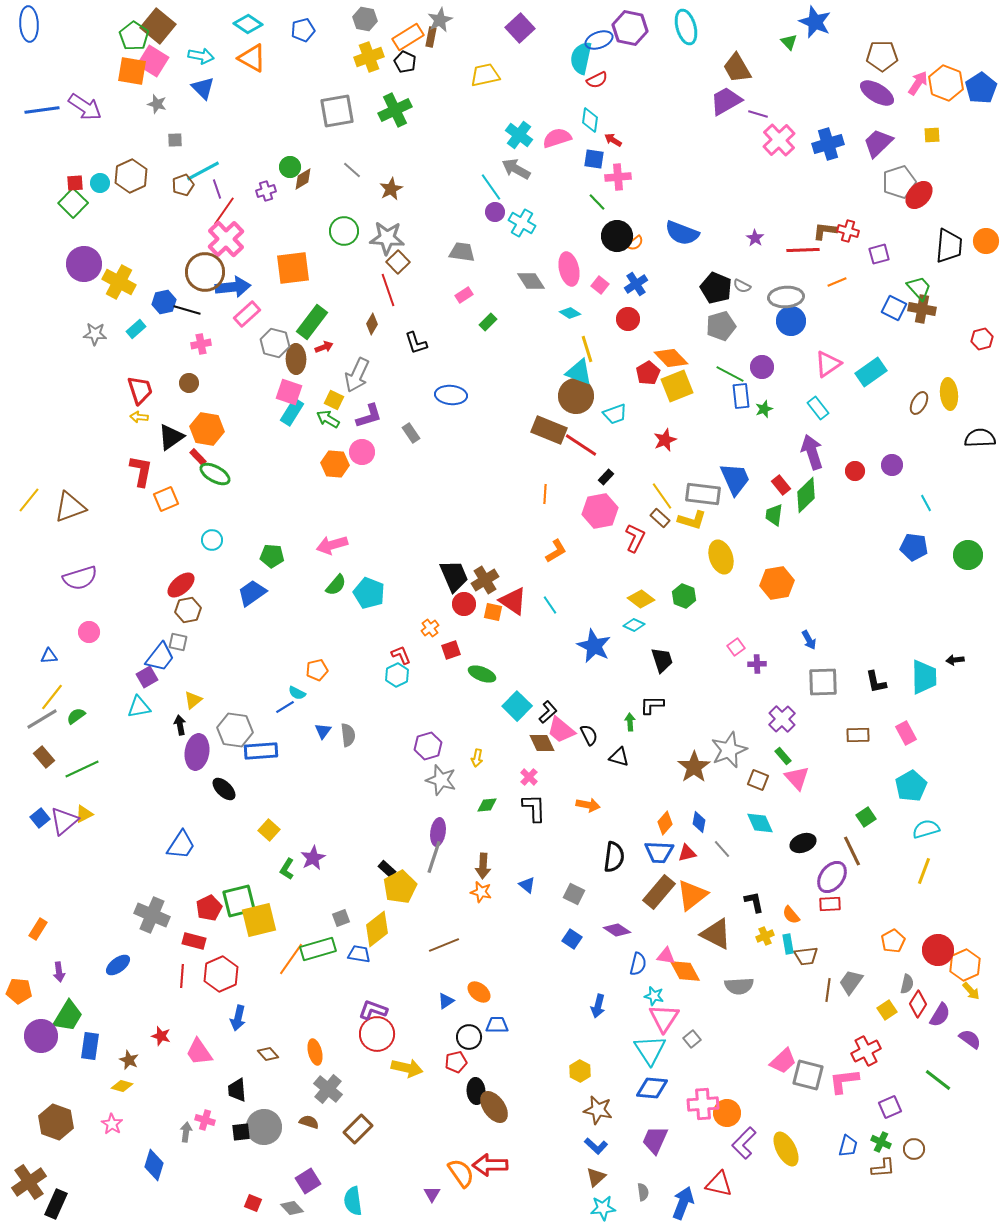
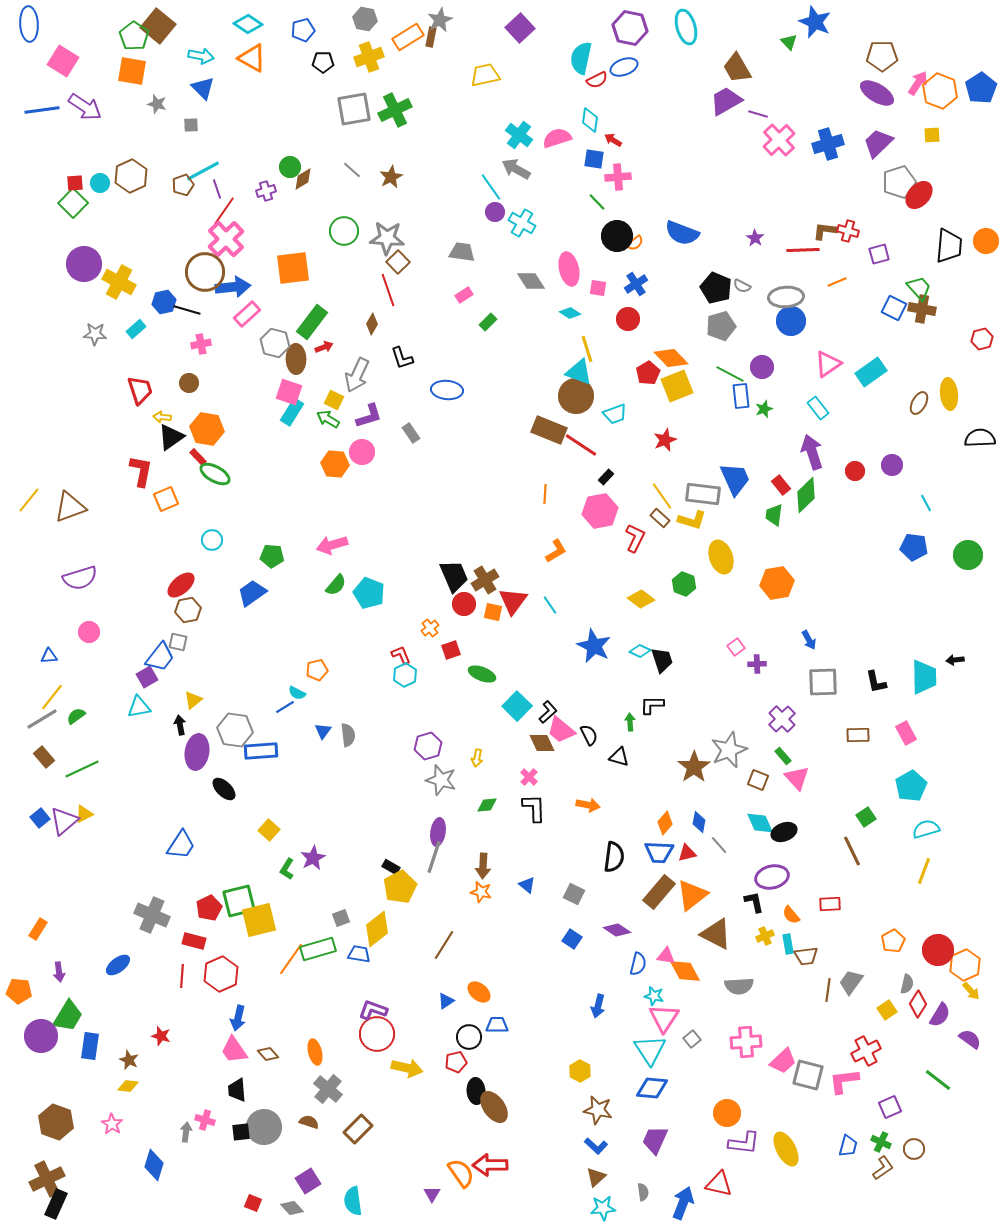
blue ellipse at (599, 40): moved 25 px right, 27 px down
pink square at (153, 61): moved 90 px left
black pentagon at (405, 62): moved 82 px left; rotated 25 degrees counterclockwise
orange hexagon at (946, 83): moved 6 px left, 8 px down
gray square at (337, 111): moved 17 px right, 2 px up
gray square at (175, 140): moved 16 px right, 15 px up
brown star at (391, 189): moved 12 px up
pink square at (600, 285): moved 2 px left, 3 px down; rotated 30 degrees counterclockwise
black L-shape at (416, 343): moved 14 px left, 15 px down
blue ellipse at (451, 395): moved 4 px left, 5 px up
yellow arrow at (139, 417): moved 23 px right
green hexagon at (684, 596): moved 12 px up
red triangle at (513, 601): rotated 32 degrees clockwise
cyan diamond at (634, 625): moved 6 px right, 26 px down
cyan hexagon at (397, 675): moved 8 px right
black ellipse at (803, 843): moved 19 px left, 11 px up
gray line at (722, 849): moved 3 px left, 4 px up
black rectangle at (387, 869): moved 4 px right, 2 px up; rotated 12 degrees counterclockwise
purple ellipse at (832, 877): moved 60 px left; rotated 40 degrees clockwise
brown line at (444, 945): rotated 36 degrees counterclockwise
pink trapezoid at (199, 1052): moved 35 px right, 2 px up
yellow diamond at (122, 1086): moved 6 px right; rotated 10 degrees counterclockwise
pink cross at (703, 1104): moved 43 px right, 62 px up
purple L-shape at (744, 1143): rotated 128 degrees counterclockwise
brown L-shape at (883, 1168): rotated 30 degrees counterclockwise
brown cross at (29, 1182): moved 18 px right, 3 px up; rotated 8 degrees clockwise
